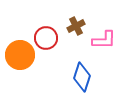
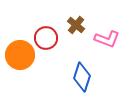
brown cross: moved 1 px up; rotated 24 degrees counterclockwise
pink L-shape: moved 3 px right, 1 px up; rotated 20 degrees clockwise
